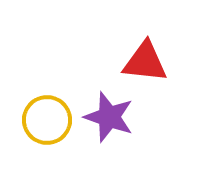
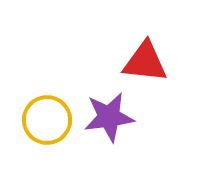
purple star: rotated 27 degrees counterclockwise
